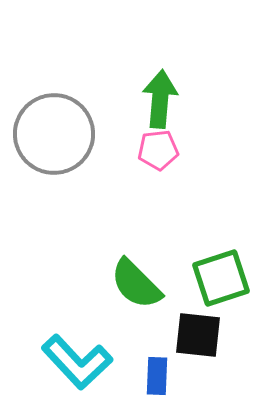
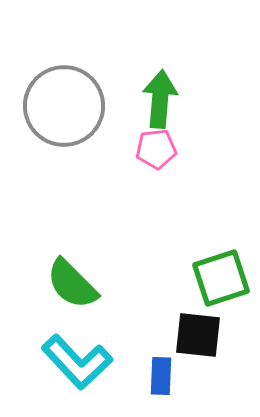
gray circle: moved 10 px right, 28 px up
pink pentagon: moved 2 px left, 1 px up
green semicircle: moved 64 px left
blue rectangle: moved 4 px right
